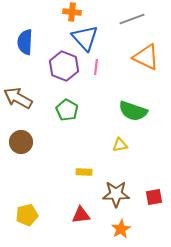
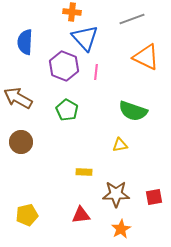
pink line: moved 5 px down
